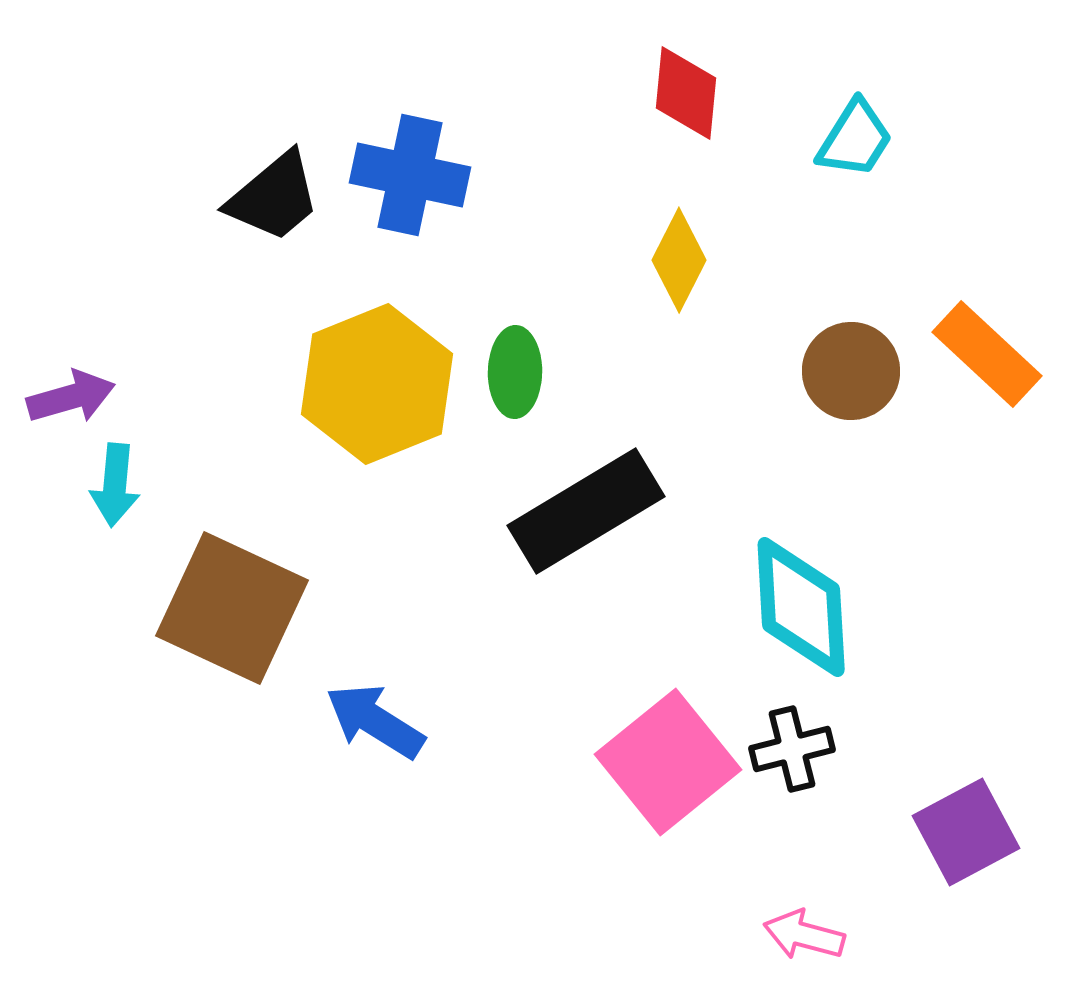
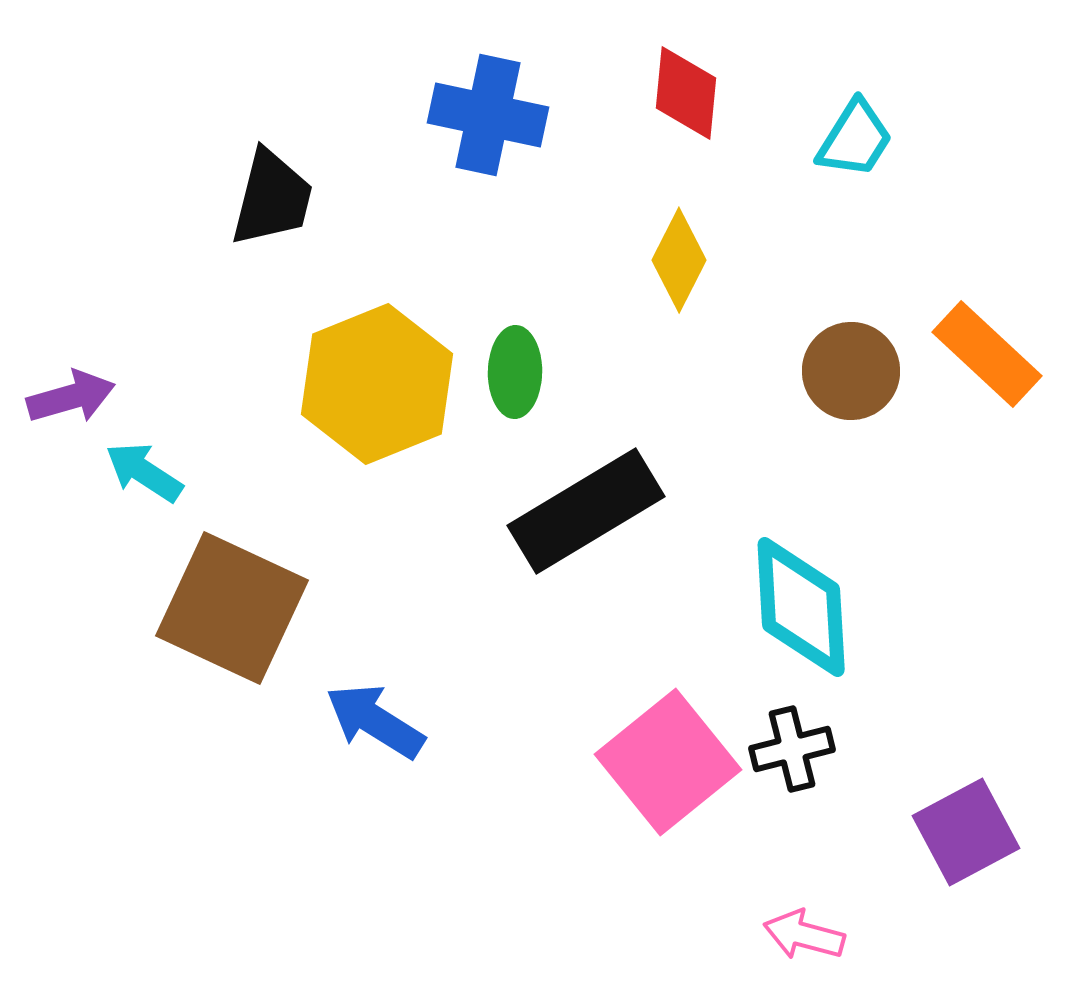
blue cross: moved 78 px right, 60 px up
black trapezoid: moved 2 px left, 1 px down; rotated 36 degrees counterclockwise
cyan arrow: moved 29 px right, 13 px up; rotated 118 degrees clockwise
